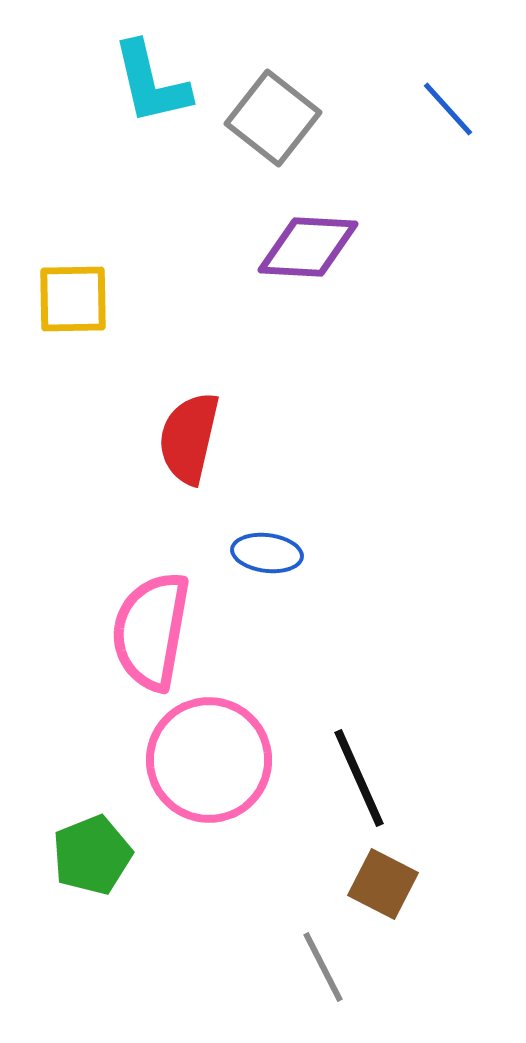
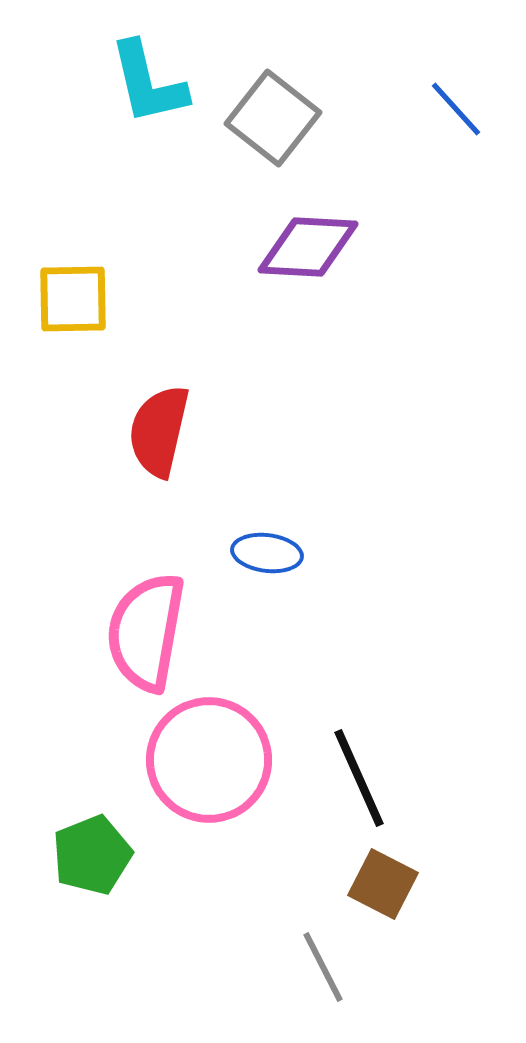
cyan L-shape: moved 3 px left
blue line: moved 8 px right
red semicircle: moved 30 px left, 7 px up
pink semicircle: moved 5 px left, 1 px down
